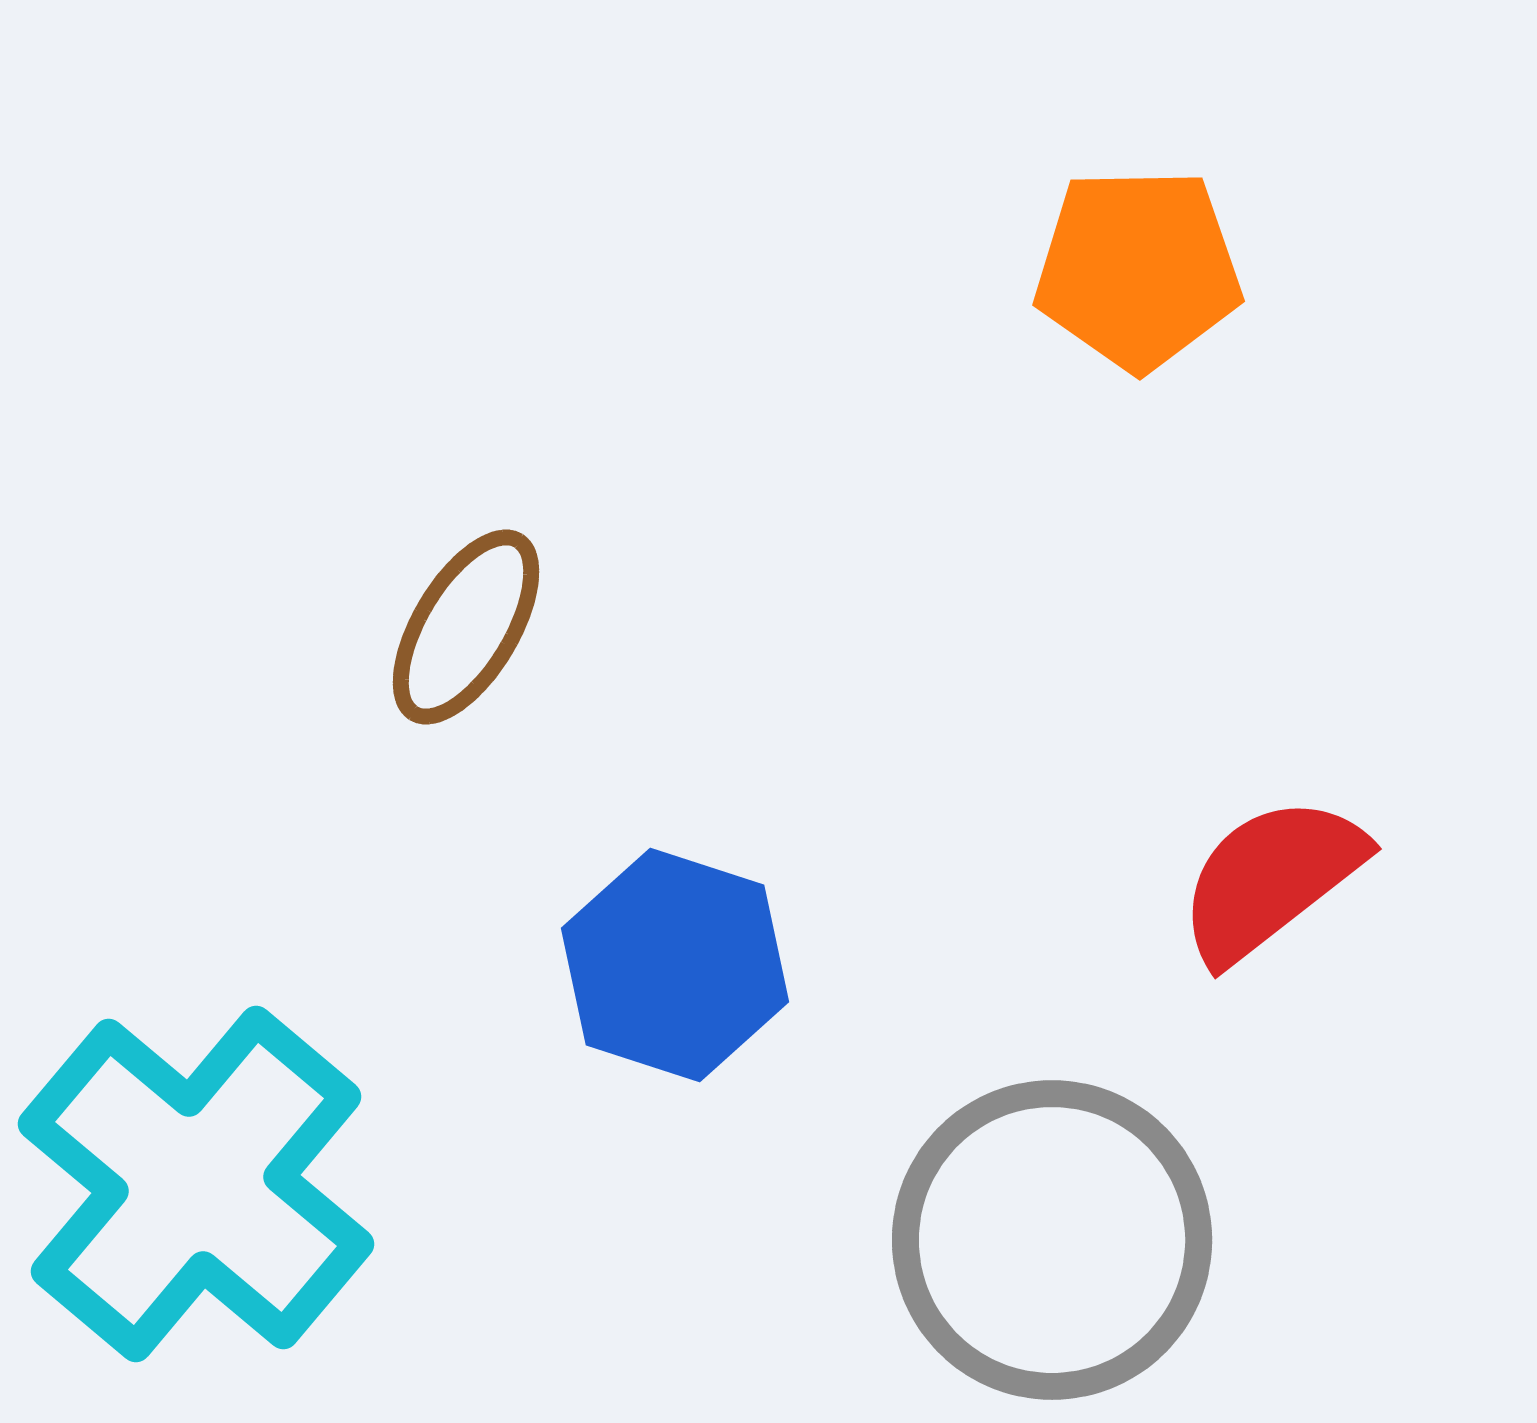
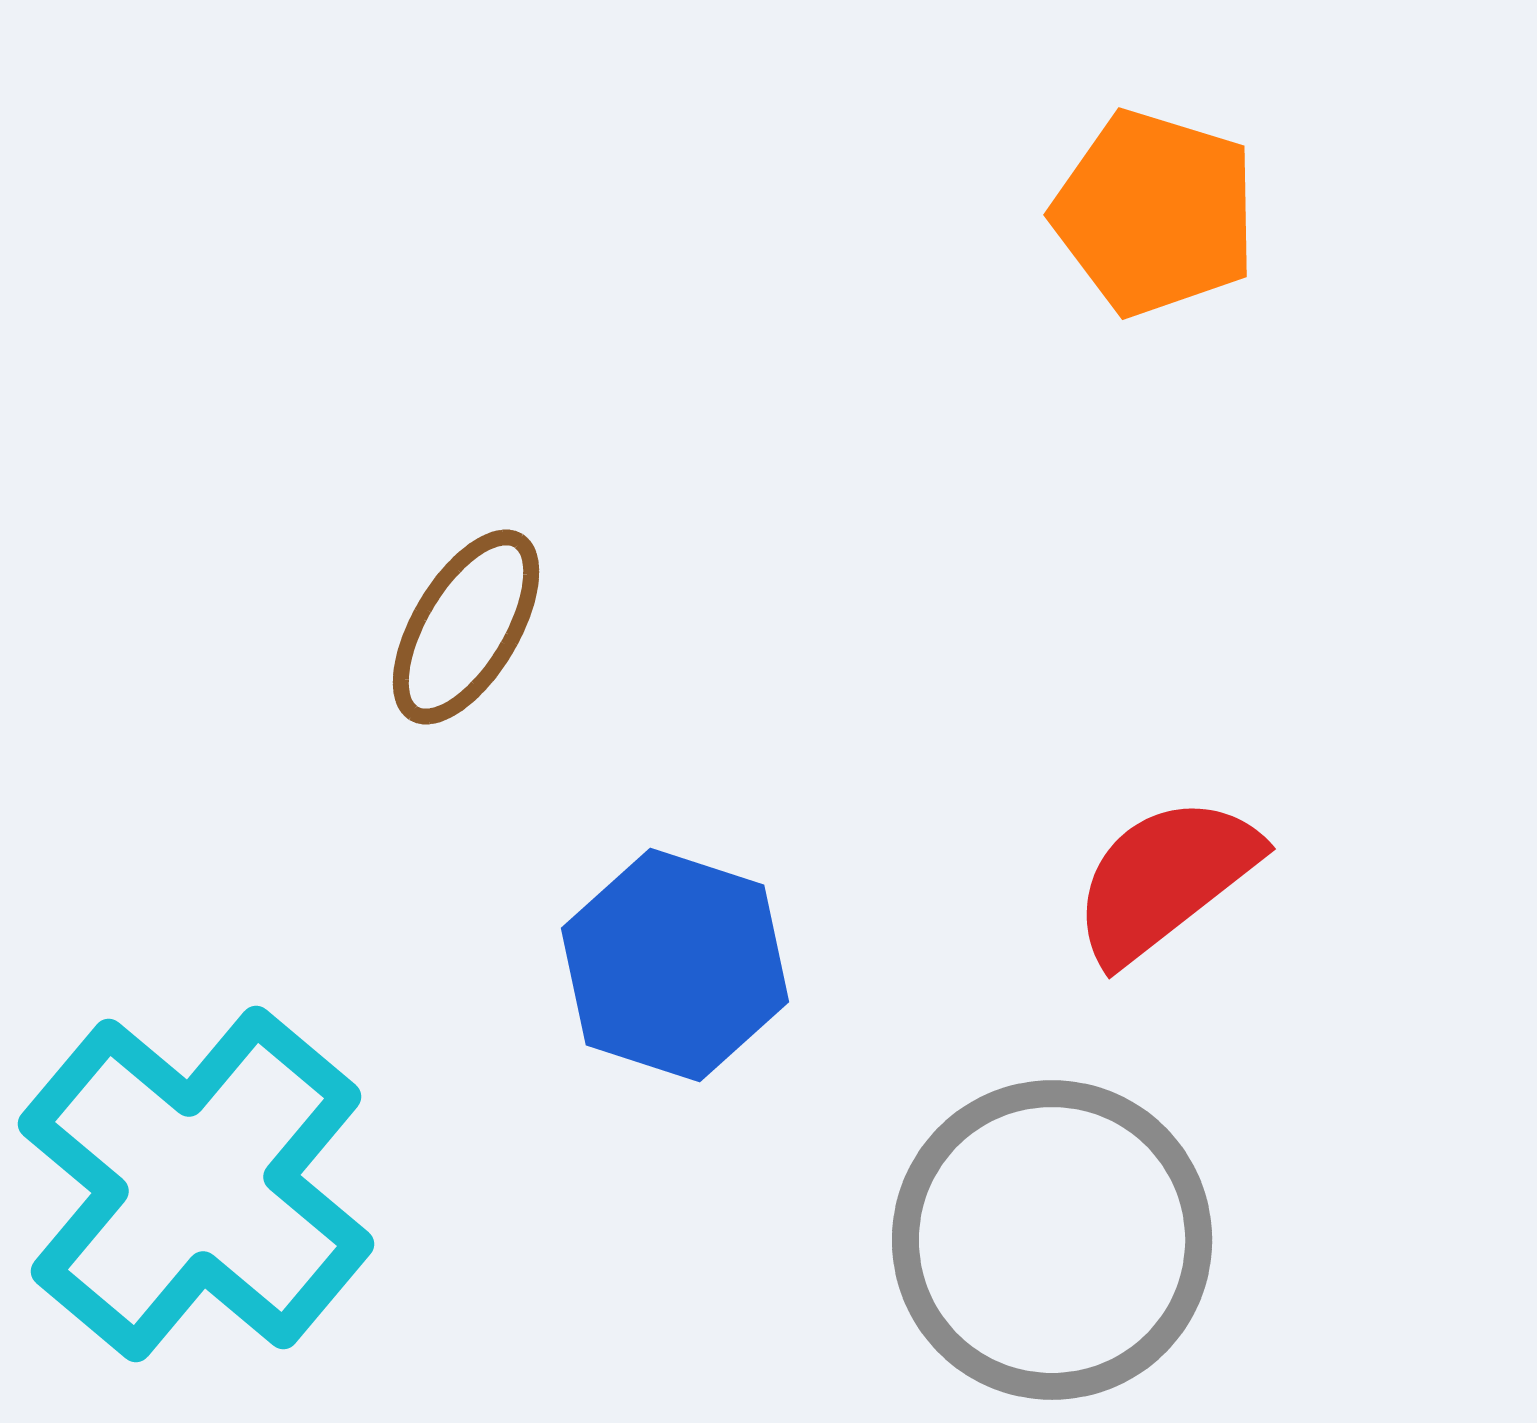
orange pentagon: moved 17 px right, 56 px up; rotated 18 degrees clockwise
red semicircle: moved 106 px left
